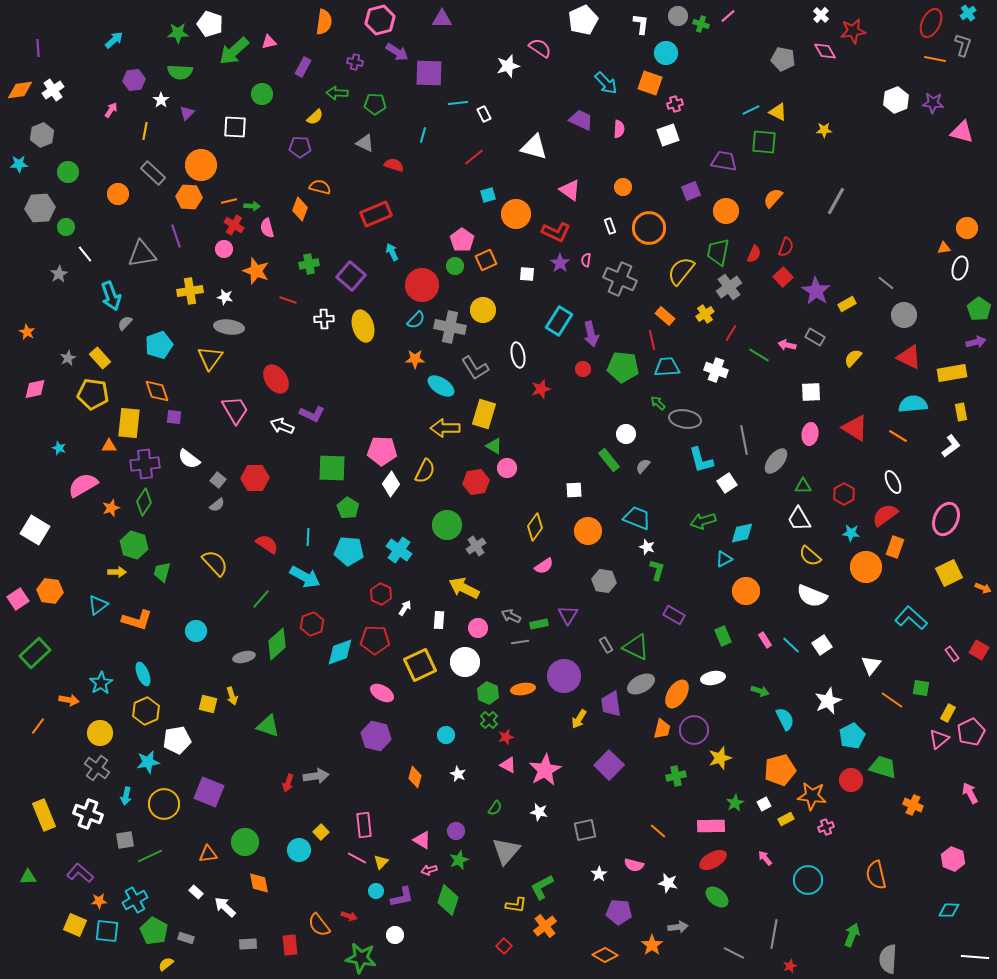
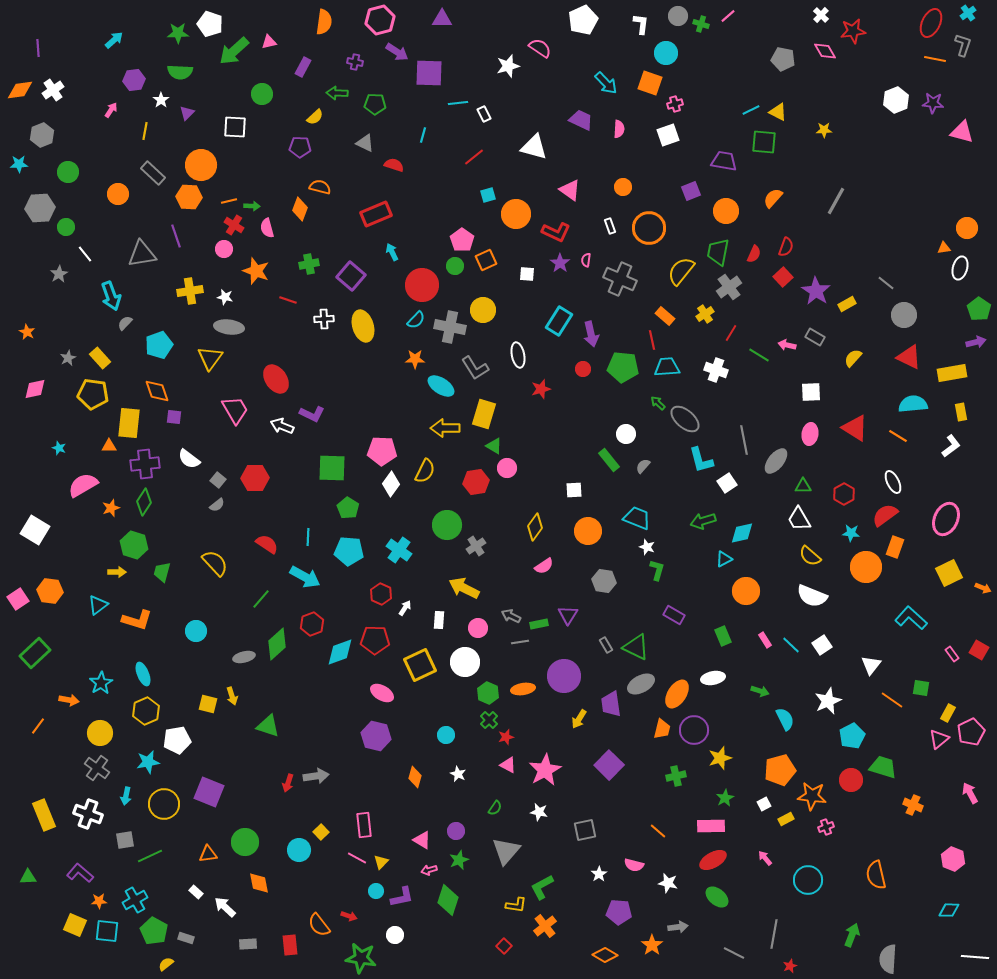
gray ellipse at (685, 419): rotated 32 degrees clockwise
green star at (735, 803): moved 10 px left, 5 px up
